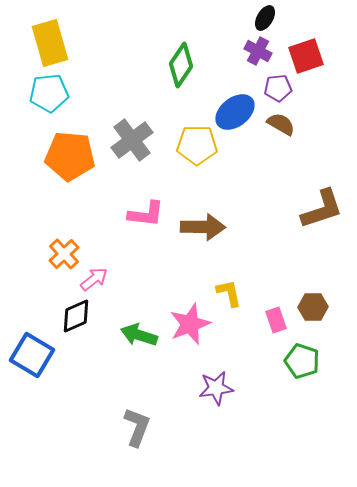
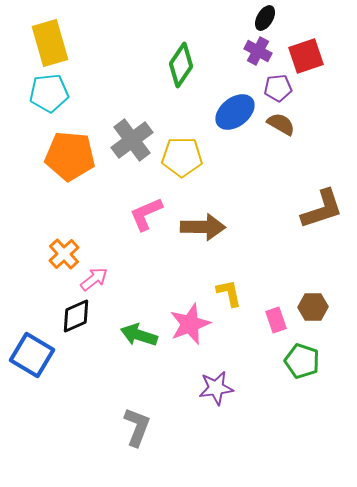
yellow pentagon: moved 15 px left, 12 px down
pink L-shape: rotated 150 degrees clockwise
